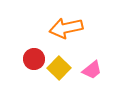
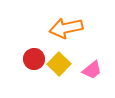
yellow square: moved 4 px up
